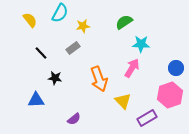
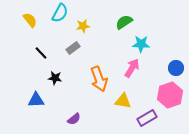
yellow triangle: rotated 36 degrees counterclockwise
